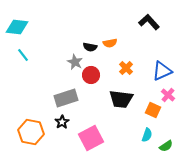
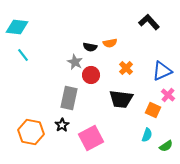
gray rectangle: moved 3 px right; rotated 60 degrees counterclockwise
black star: moved 3 px down
